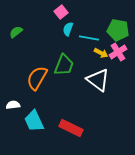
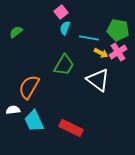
cyan semicircle: moved 3 px left, 1 px up
green trapezoid: rotated 10 degrees clockwise
orange semicircle: moved 8 px left, 9 px down
white semicircle: moved 5 px down
